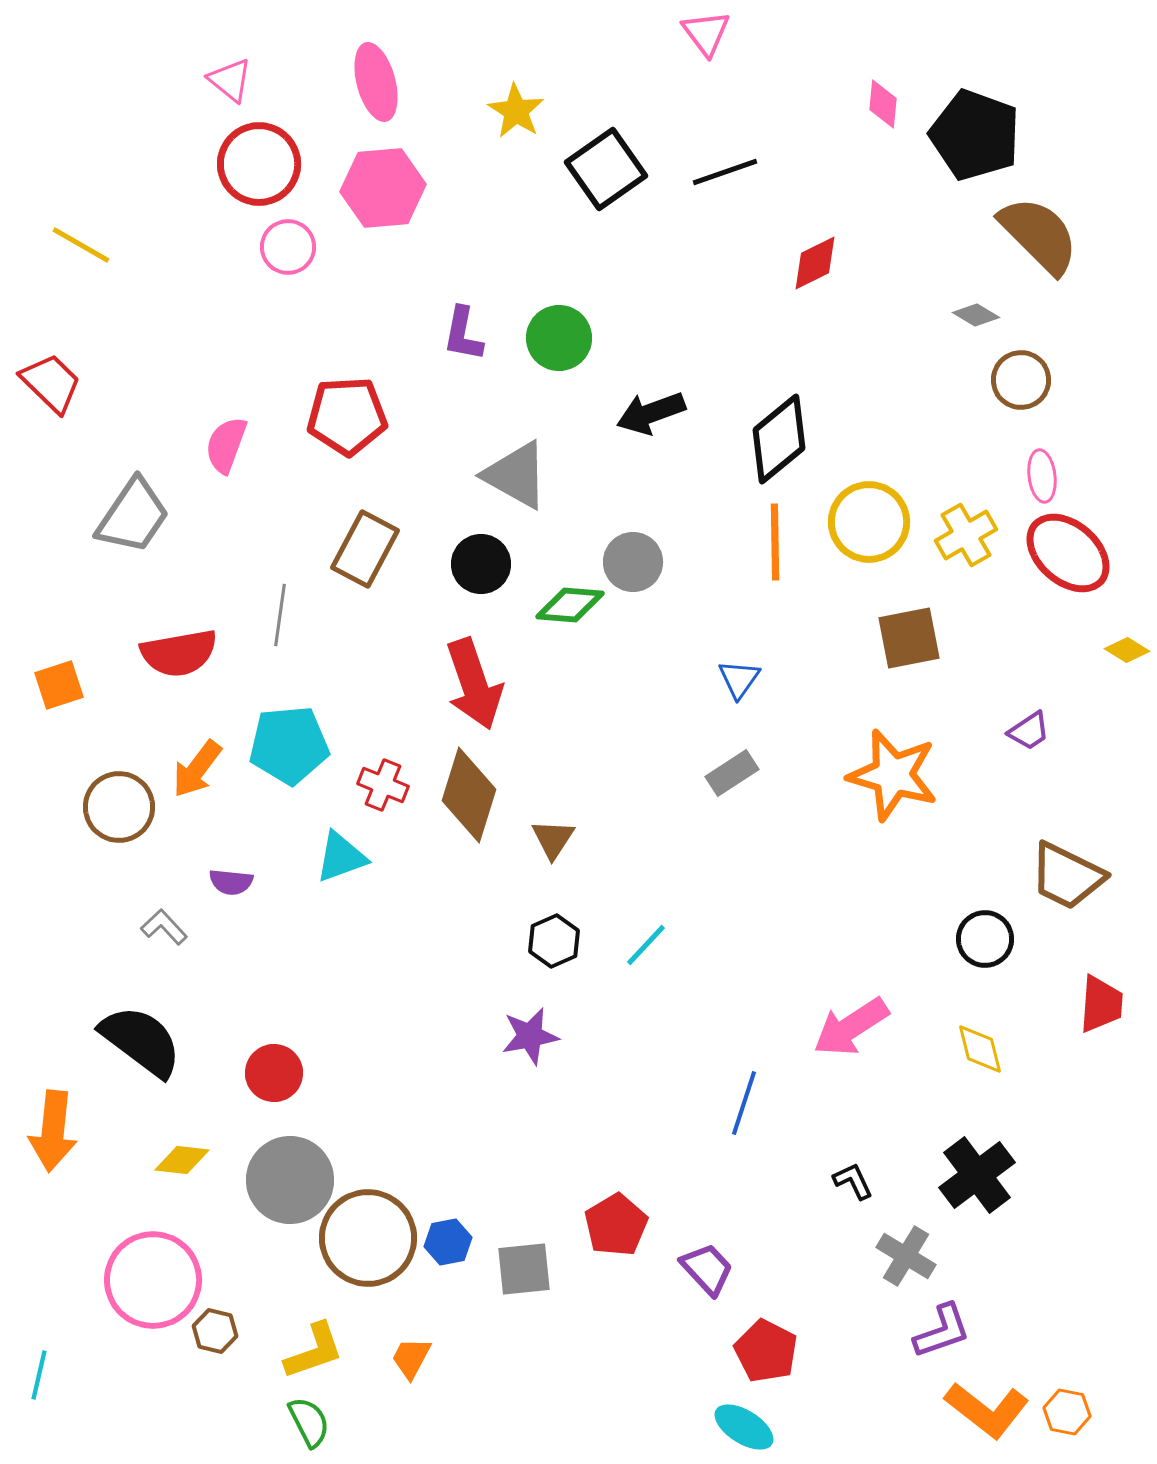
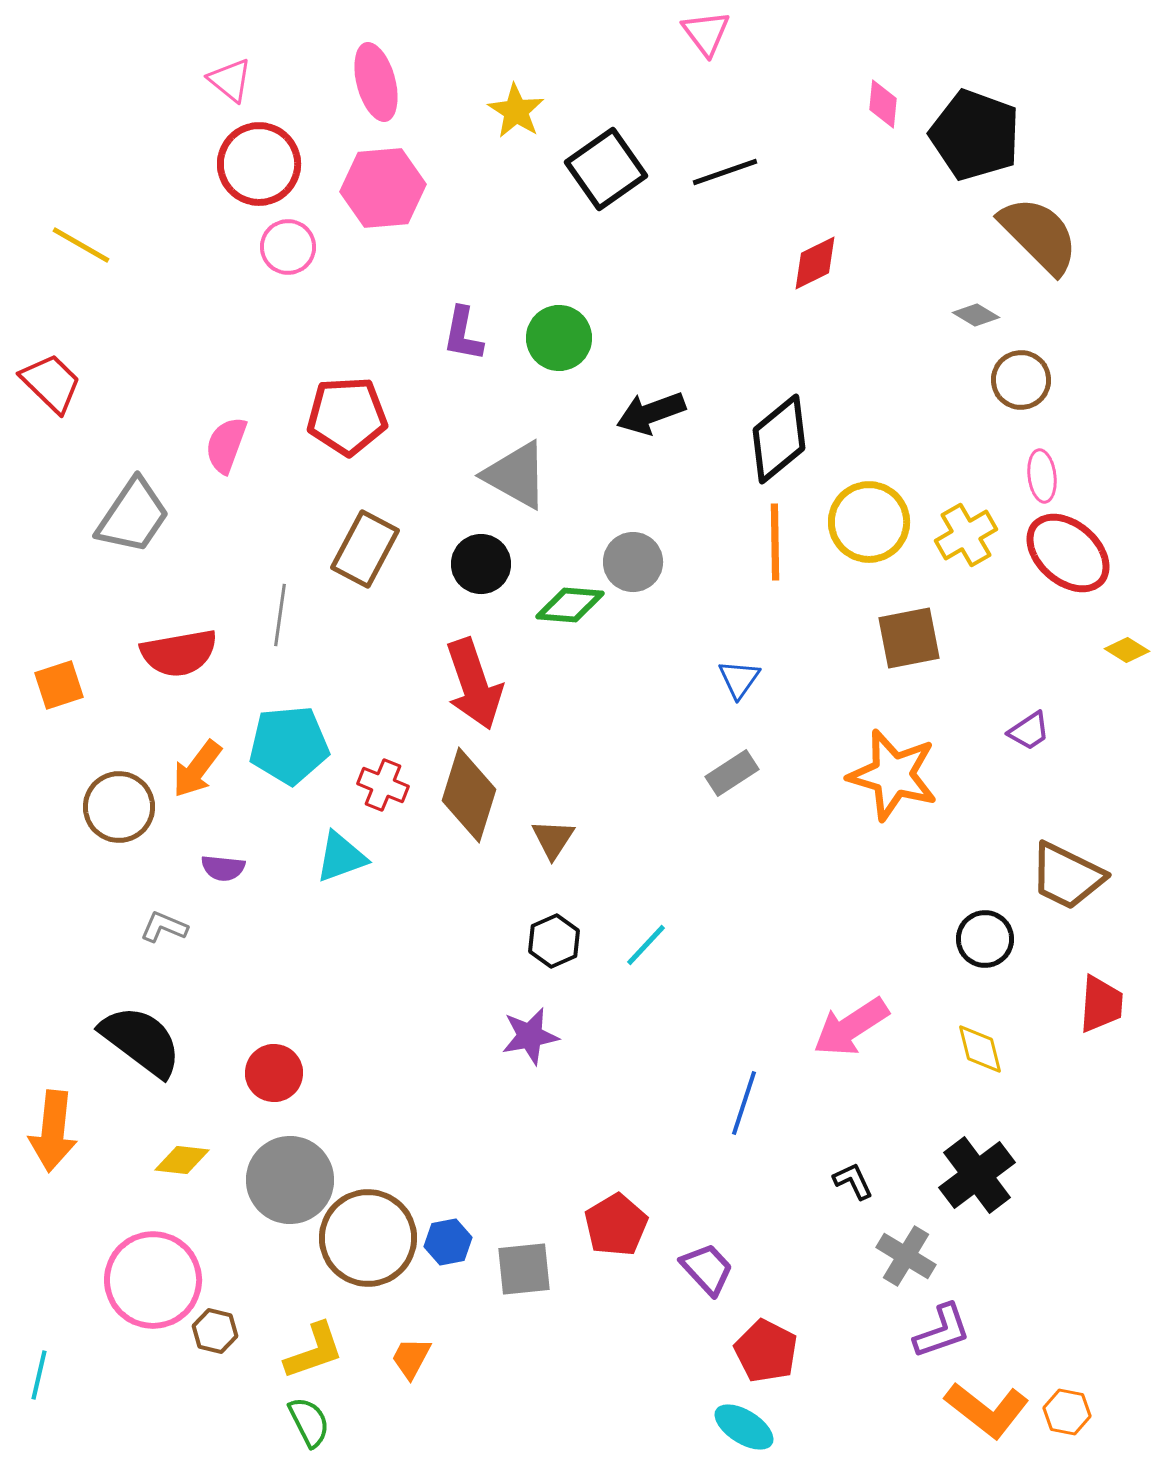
purple semicircle at (231, 882): moved 8 px left, 14 px up
gray L-shape at (164, 927): rotated 24 degrees counterclockwise
